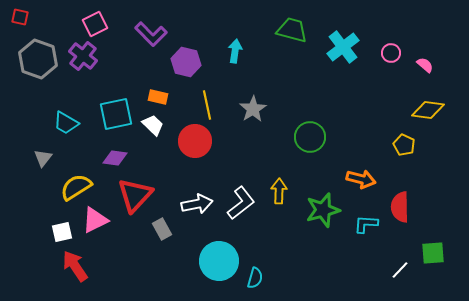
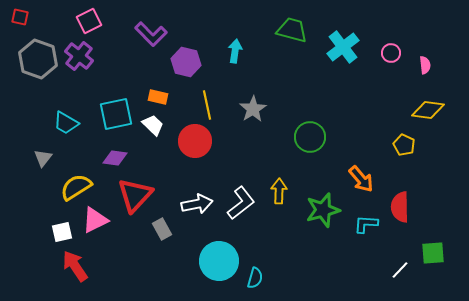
pink square: moved 6 px left, 3 px up
purple cross: moved 4 px left
pink semicircle: rotated 42 degrees clockwise
orange arrow: rotated 36 degrees clockwise
